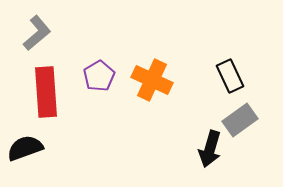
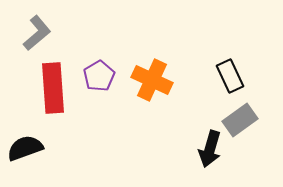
red rectangle: moved 7 px right, 4 px up
